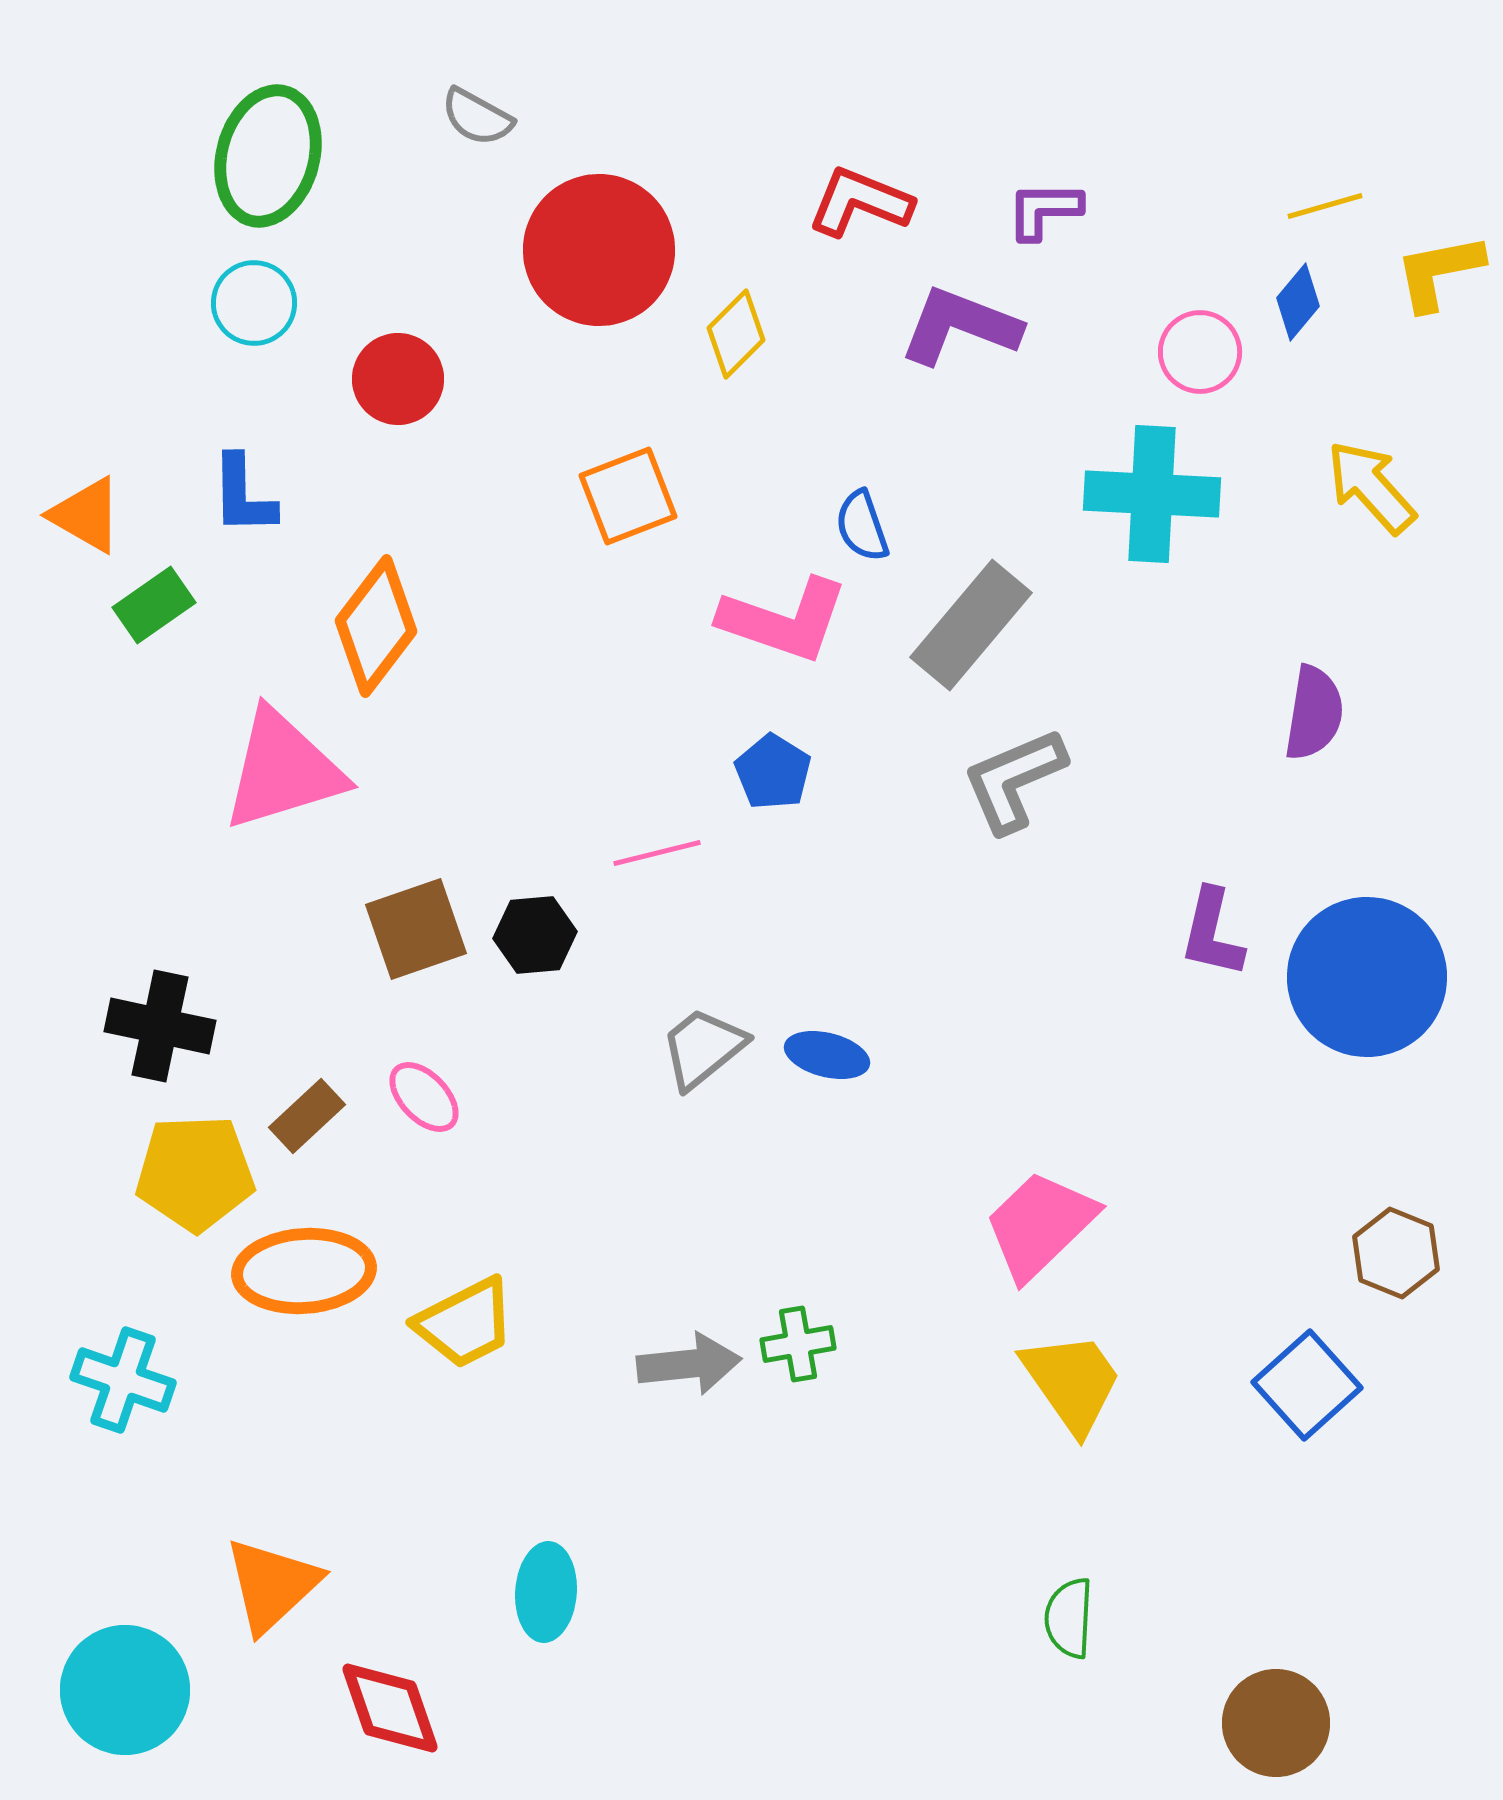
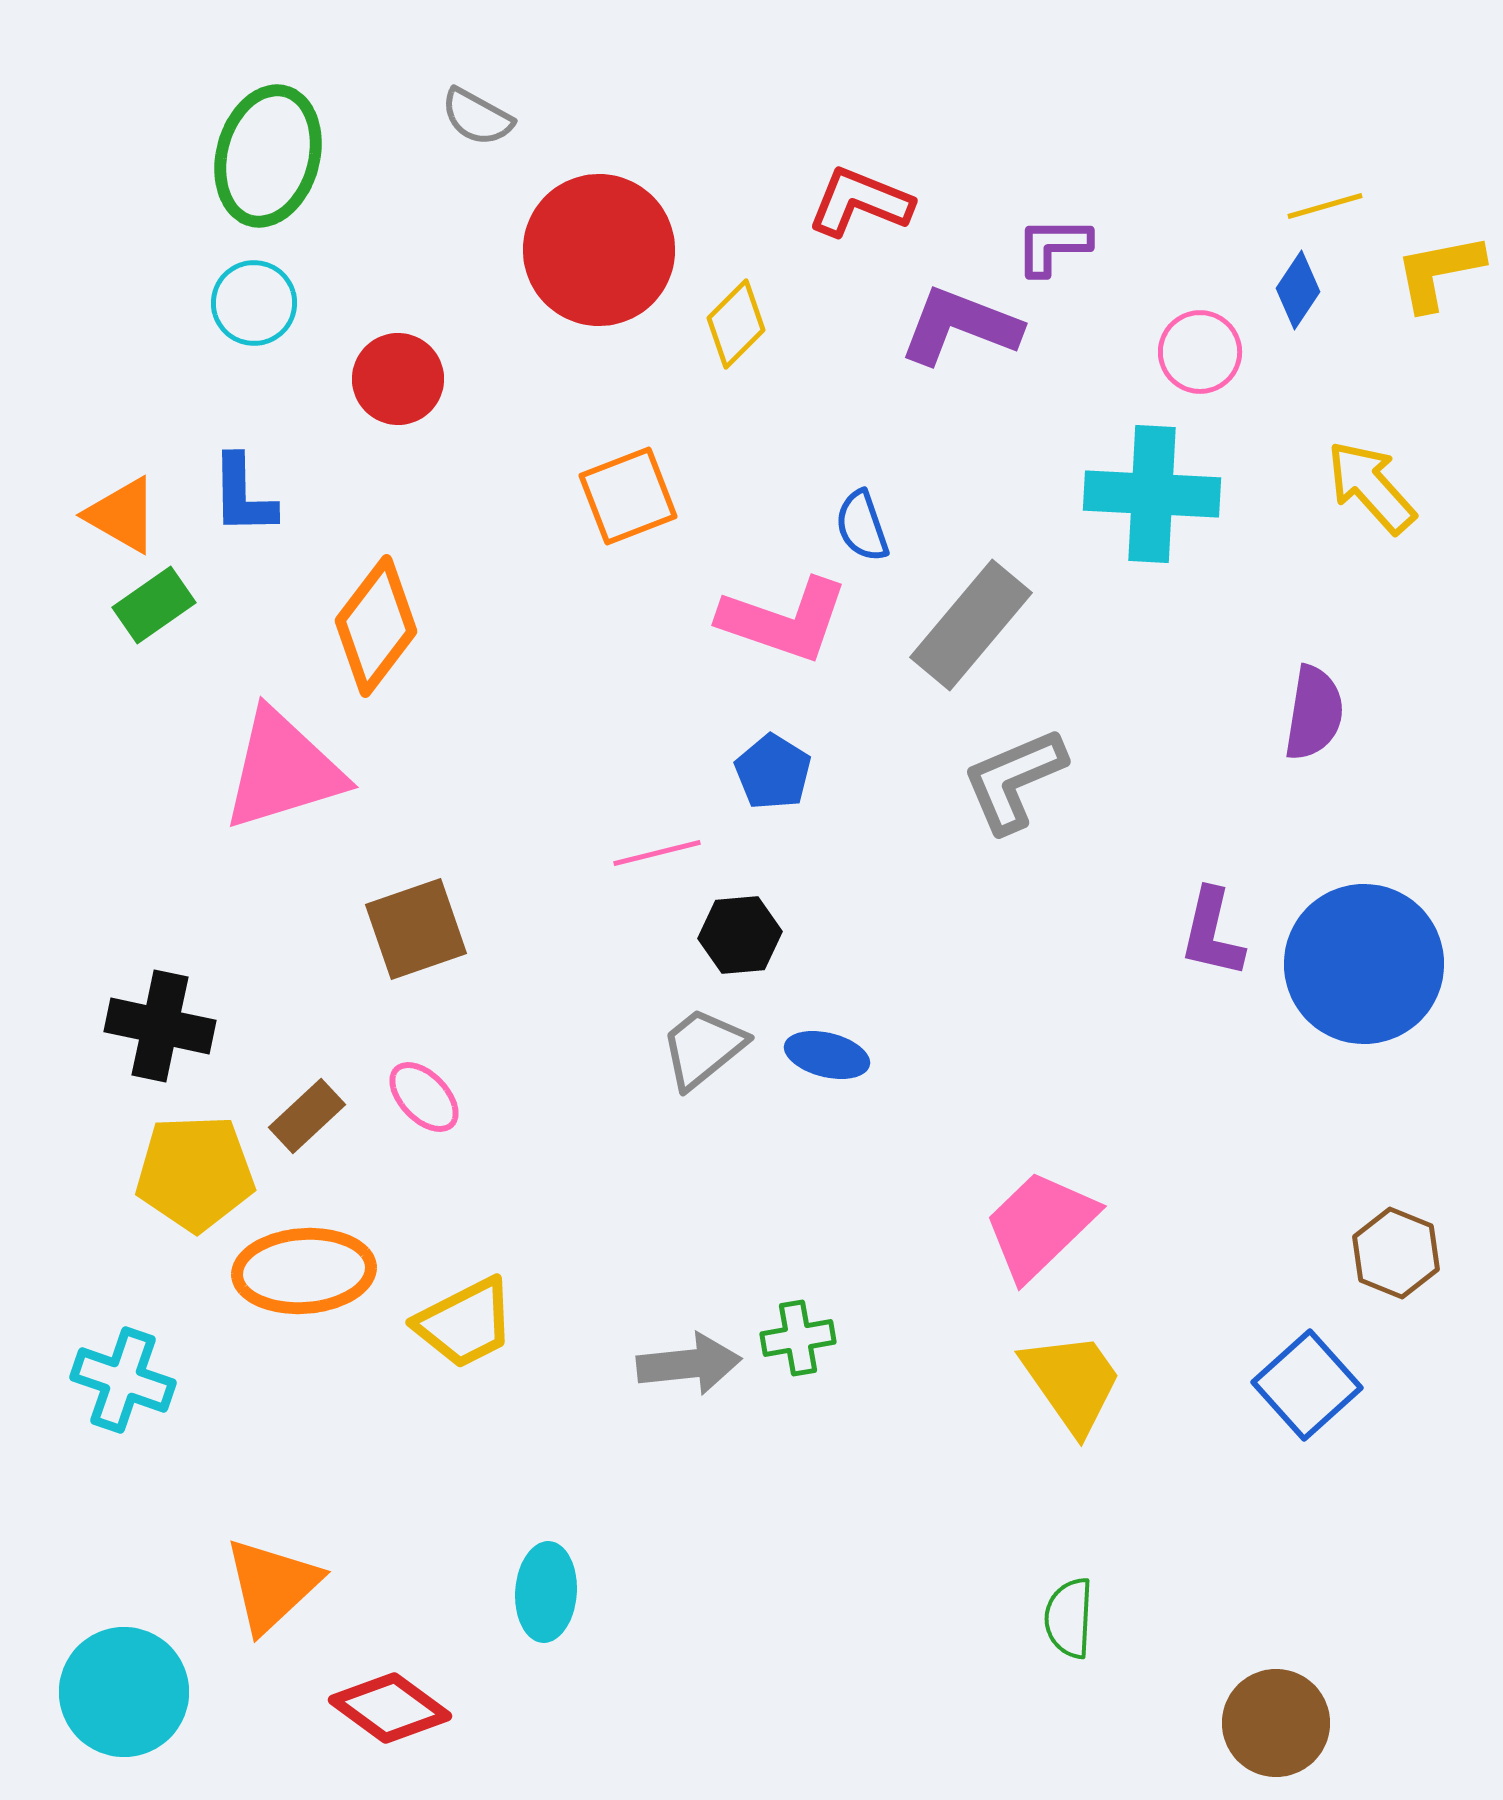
purple L-shape at (1044, 210): moved 9 px right, 36 px down
blue diamond at (1298, 302): moved 12 px up; rotated 6 degrees counterclockwise
yellow diamond at (736, 334): moved 10 px up
orange triangle at (86, 515): moved 36 px right
black hexagon at (535, 935): moved 205 px right
blue circle at (1367, 977): moved 3 px left, 13 px up
green cross at (798, 1344): moved 6 px up
cyan circle at (125, 1690): moved 1 px left, 2 px down
red diamond at (390, 1708): rotated 35 degrees counterclockwise
